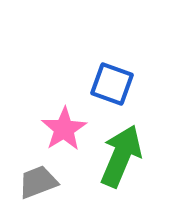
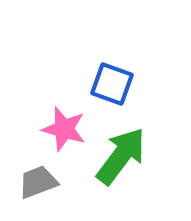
pink star: rotated 24 degrees counterclockwise
green arrow: rotated 14 degrees clockwise
